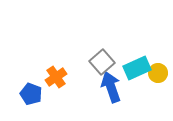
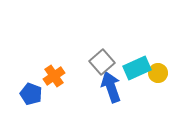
orange cross: moved 2 px left, 1 px up
